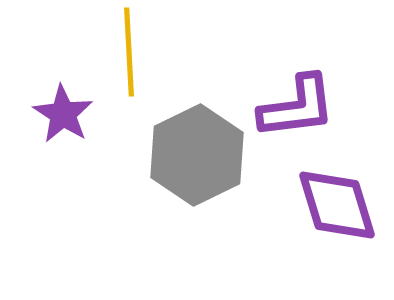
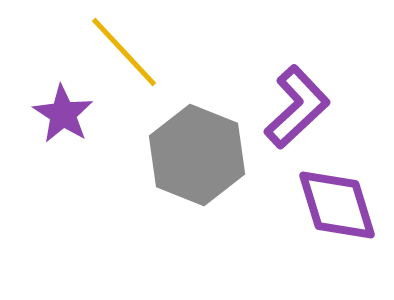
yellow line: moved 5 px left; rotated 40 degrees counterclockwise
purple L-shape: rotated 36 degrees counterclockwise
gray hexagon: rotated 12 degrees counterclockwise
